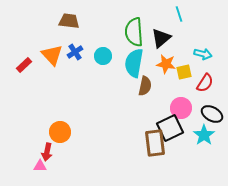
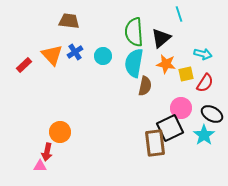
yellow square: moved 2 px right, 2 px down
